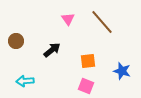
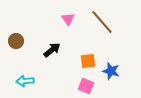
blue star: moved 11 px left
